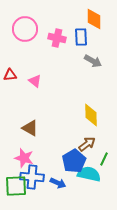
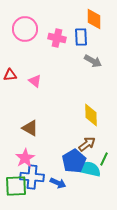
pink star: moved 1 px right; rotated 24 degrees clockwise
cyan semicircle: moved 5 px up
